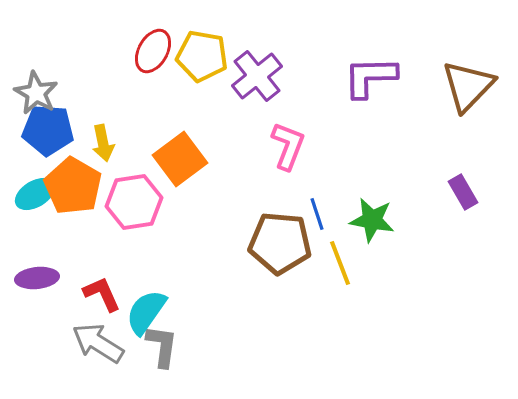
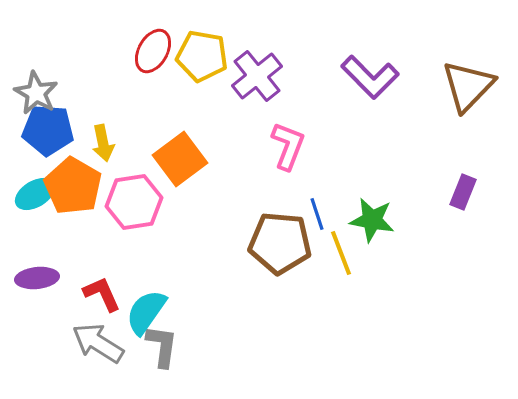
purple L-shape: rotated 134 degrees counterclockwise
purple rectangle: rotated 52 degrees clockwise
yellow line: moved 1 px right, 10 px up
